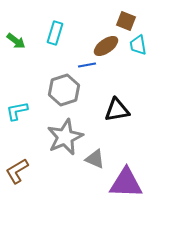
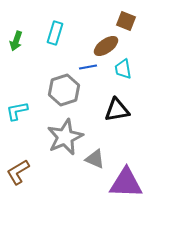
green arrow: rotated 72 degrees clockwise
cyan trapezoid: moved 15 px left, 24 px down
blue line: moved 1 px right, 2 px down
brown L-shape: moved 1 px right, 1 px down
